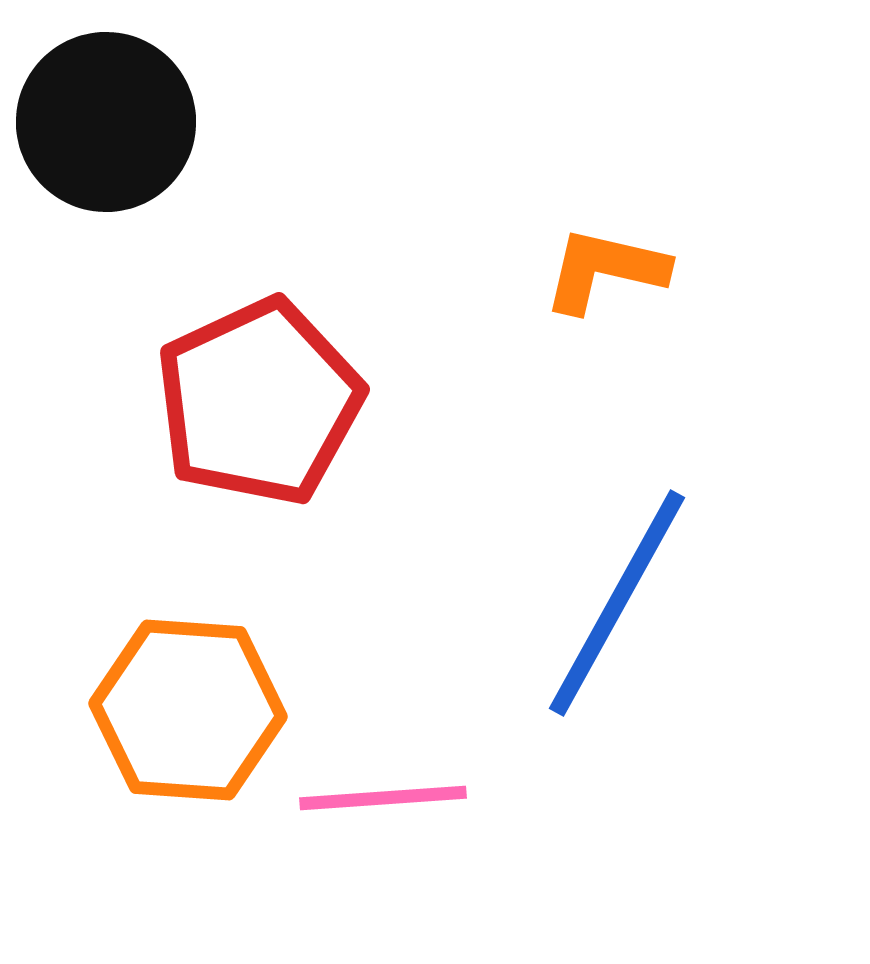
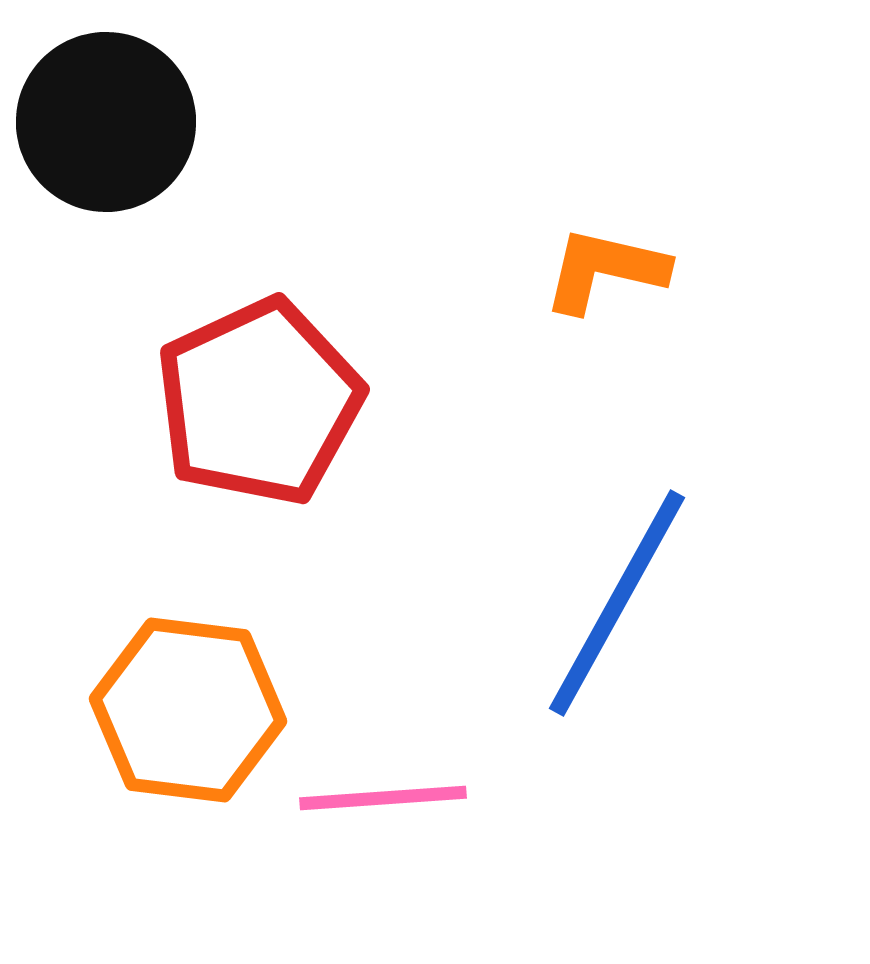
orange hexagon: rotated 3 degrees clockwise
